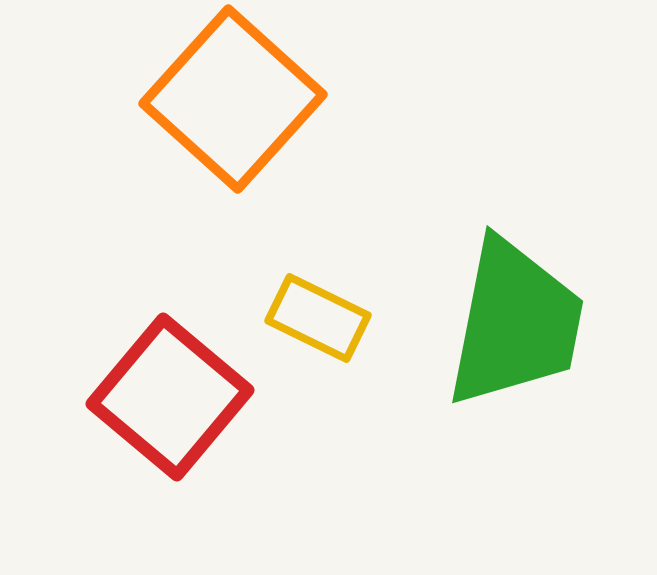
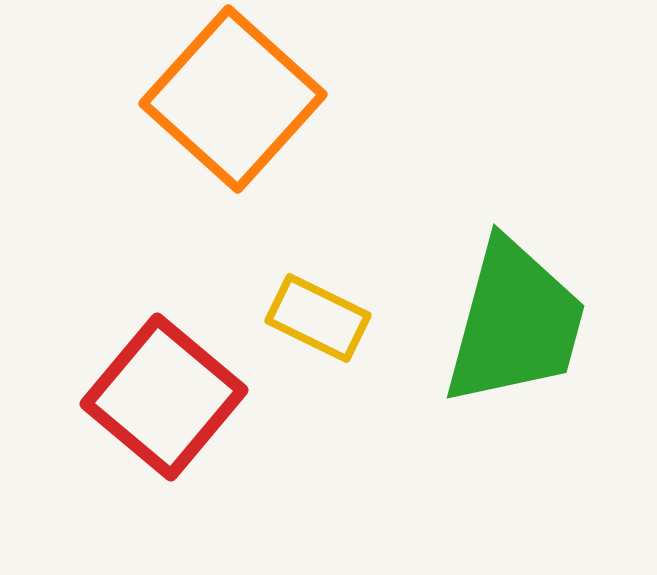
green trapezoid: rotated 4 degrees clockwise
red square: moved 6 px left
